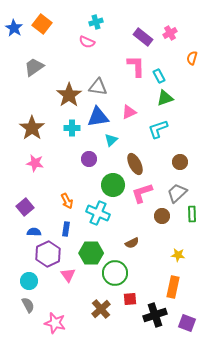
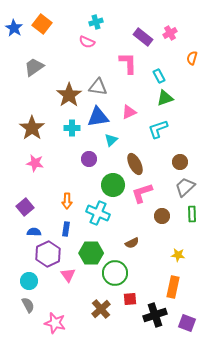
pink L-shape at (136, 66): moved 8 px left, 3 px up
gray trapezoid at (177, 193): moved 8 px right, 6 px up
orange arrow at (67, 201): rotated 28 degrees clockwise
